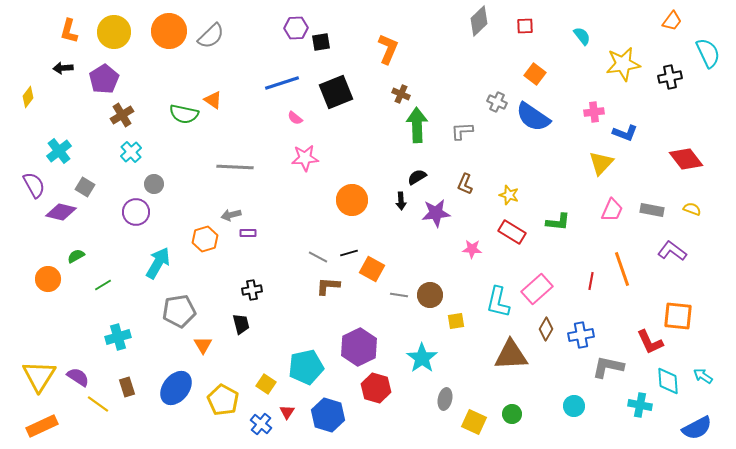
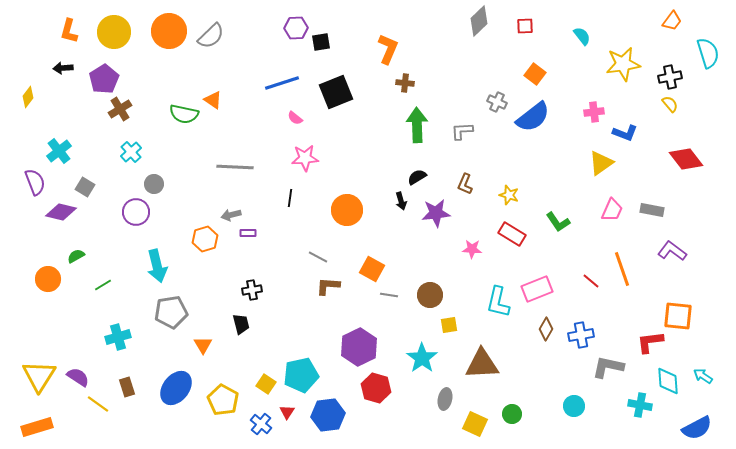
cyan semicircle at (708, 53): rotated 8 degrees clockwise
brown cross at (401, 94): moved 4 px right, 11 px up; rotated 18 degrees counterclockwise
brown cross at (122, 115): moved 2 px left, 6 px up
blue semicircle at (533, 117): rotated 72 degrees counterclockwise
yellow triangle at (601, 163): rotated 12 degrees clockwise
purple semicircle at (34, 185): moved 1 px right, 3 px up; rotated 8 degrees clockwise
orange circle at (352, 200): moved 5 px left, 10 px down
black arrow at (401, 201): rotated 12 degrees counterclockwise
yellow semicircle at (692, 209): moved 22 px left, 105 px up; rotated 30 degrees clockwise
green L-shape at (558, 222): rotated 50 degrees clockwise
red rectangle at (512, 232): moved 2 px down
black line at (349, 253): moved 59 px left, 55 px up; rotated 66 degrees counterclockwise
cyan arrow at (158, 263): moved 1 px left, 3 px down; rotated 136 degrees clockwise
red line at (591, 281): rotated 60 degrees counterclockwise
pink rectangle at (537, 289): rotated 20 degrees clockwise
gray line at (399, 295): moved 10 px left
gray pentagon at (179, 311): moved 8 px left, 1 px down
yellow square at (456, 321): moved 7 px left, 4 px down
red L-shape at (650, 342): rotated 108 degrees clockwise
brown triangle at (511, 355): moved 29 px left, 9 px down
cyan pentagon at (306, 367): moved 5 px left, 8 px down
blue hexagon at (328, 415): rotated 24 degrees counterclockwise
yellow square at (474, 422): moved 1 px right, 2 px down
orange rectangle at (42, 426): moved 5 px left, 1 px down; rotated 8 degrees clockwise
